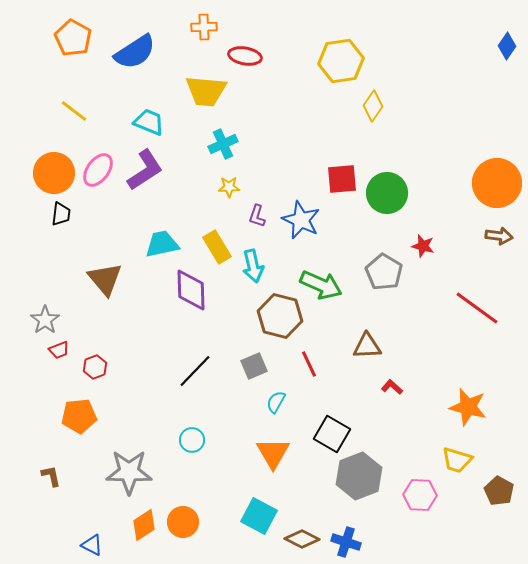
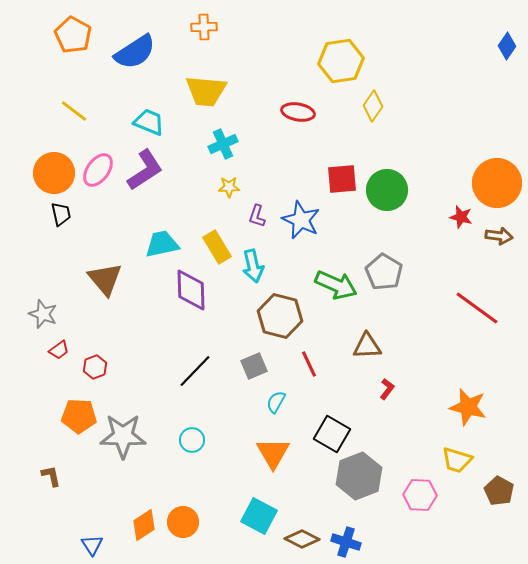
orange pentagon at (73, 38): moved 3 px up
red ellipse at (245, 56): moved 53 px right, 56 px down
green circle at (387, 193): moved 3 px up
black trapezoid at (61, 214): rotated 20 degrees counterclockwise
red star at (423, 246): moved 38 px right, 29 px up
green arrow at (321, 285): moved 15 px right
gray star at (45, 320): moved 2 px left, 6 px up; rotated 16 degrees counterclockwise
red trapezoid at (59, 350): rotated 15 degrees counterclockwise
red L-shape at (392, 387): moved 5 px left, 2 px down; rotated 85 degrees clockwise
orange pentagon at (79, 416): rotated 8 degrees clockwise
gray star at (129, 472): moved 6 px left, 36 px up
blue triangle at (92, 545): rotated 30 degrees clockwise
